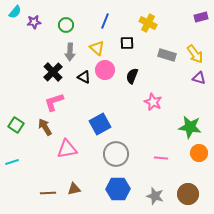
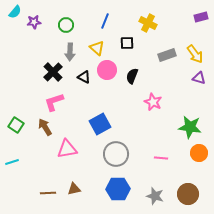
gray rectangle: rotated 36 degrees counterclockwise
pink circle: moved 2 px right
